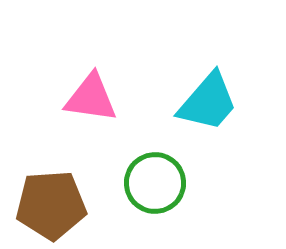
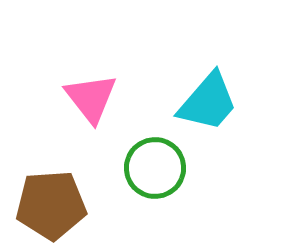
pink triangle: rotated 44 degrees clockwise
green circle: moved 15 px up
